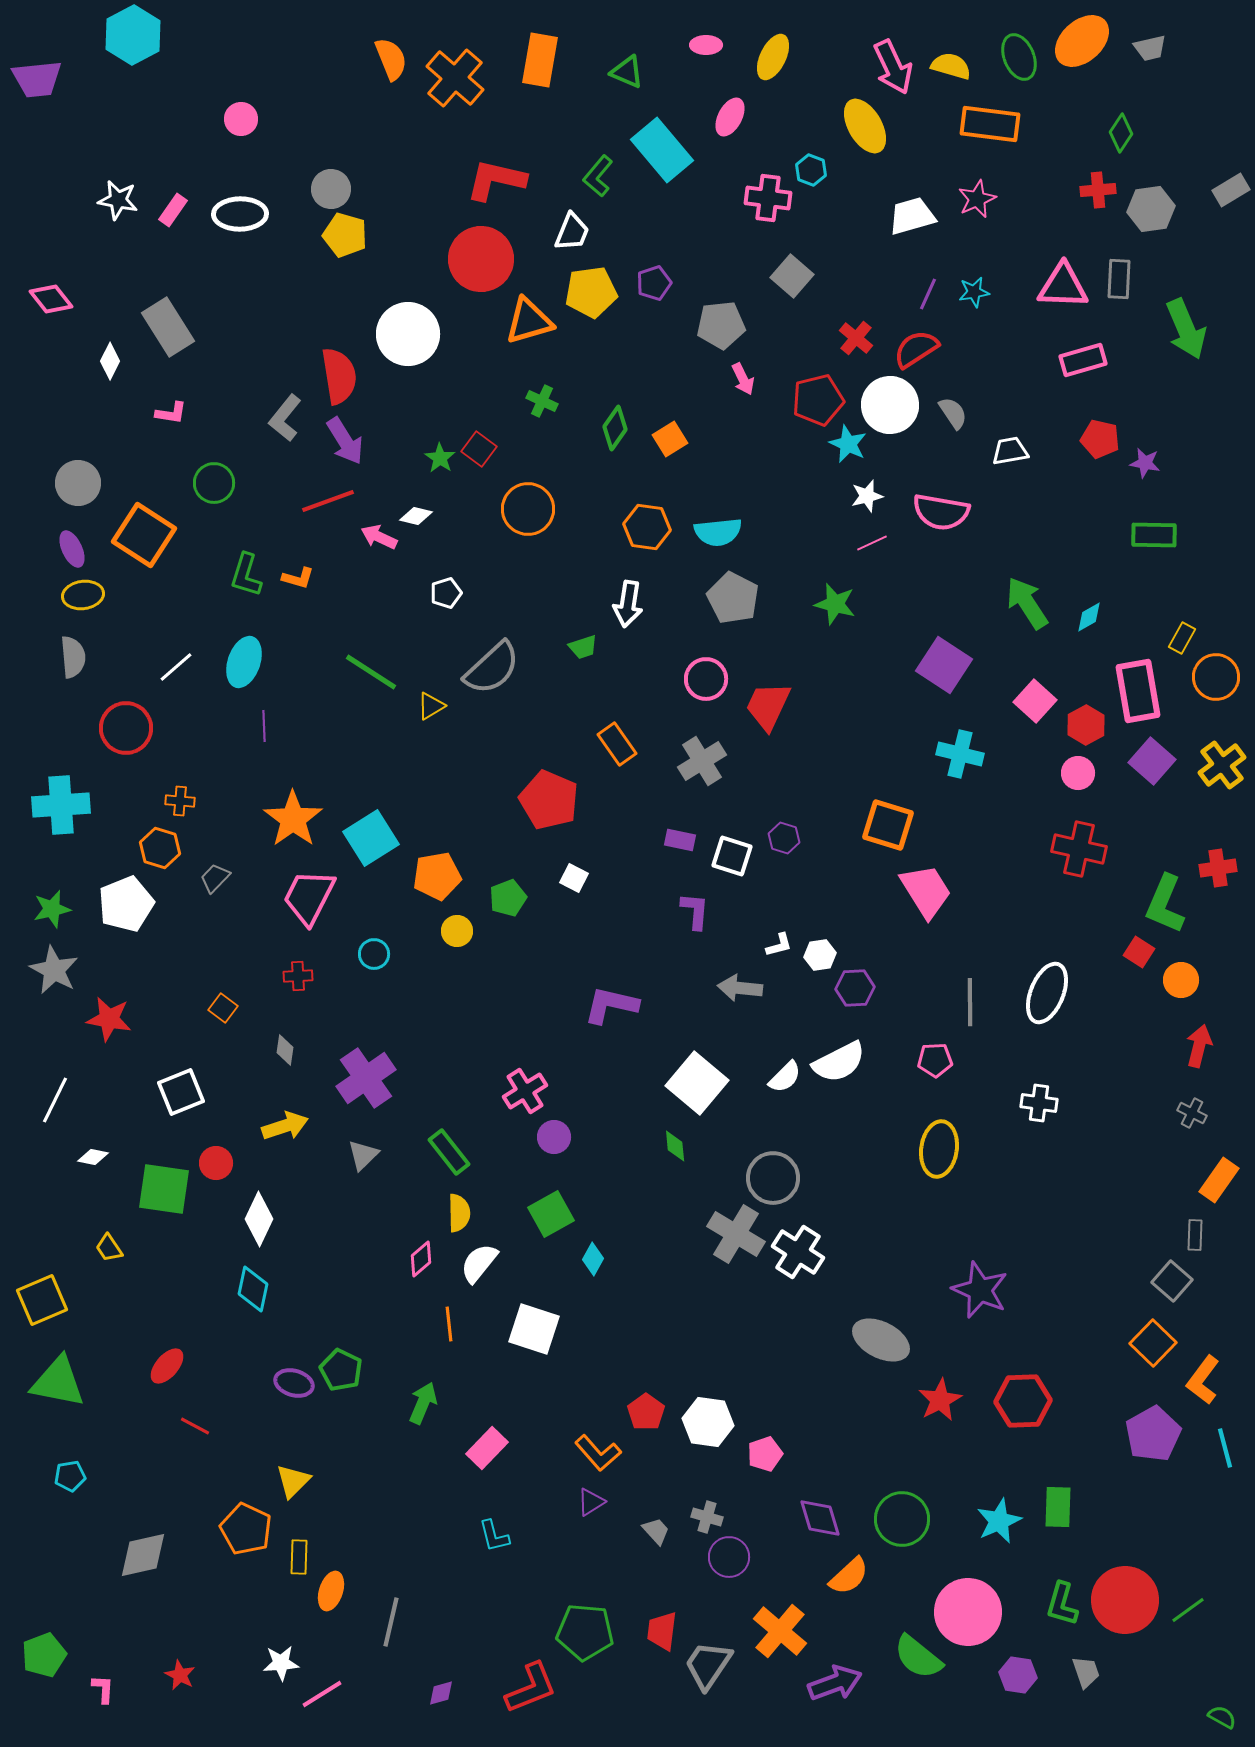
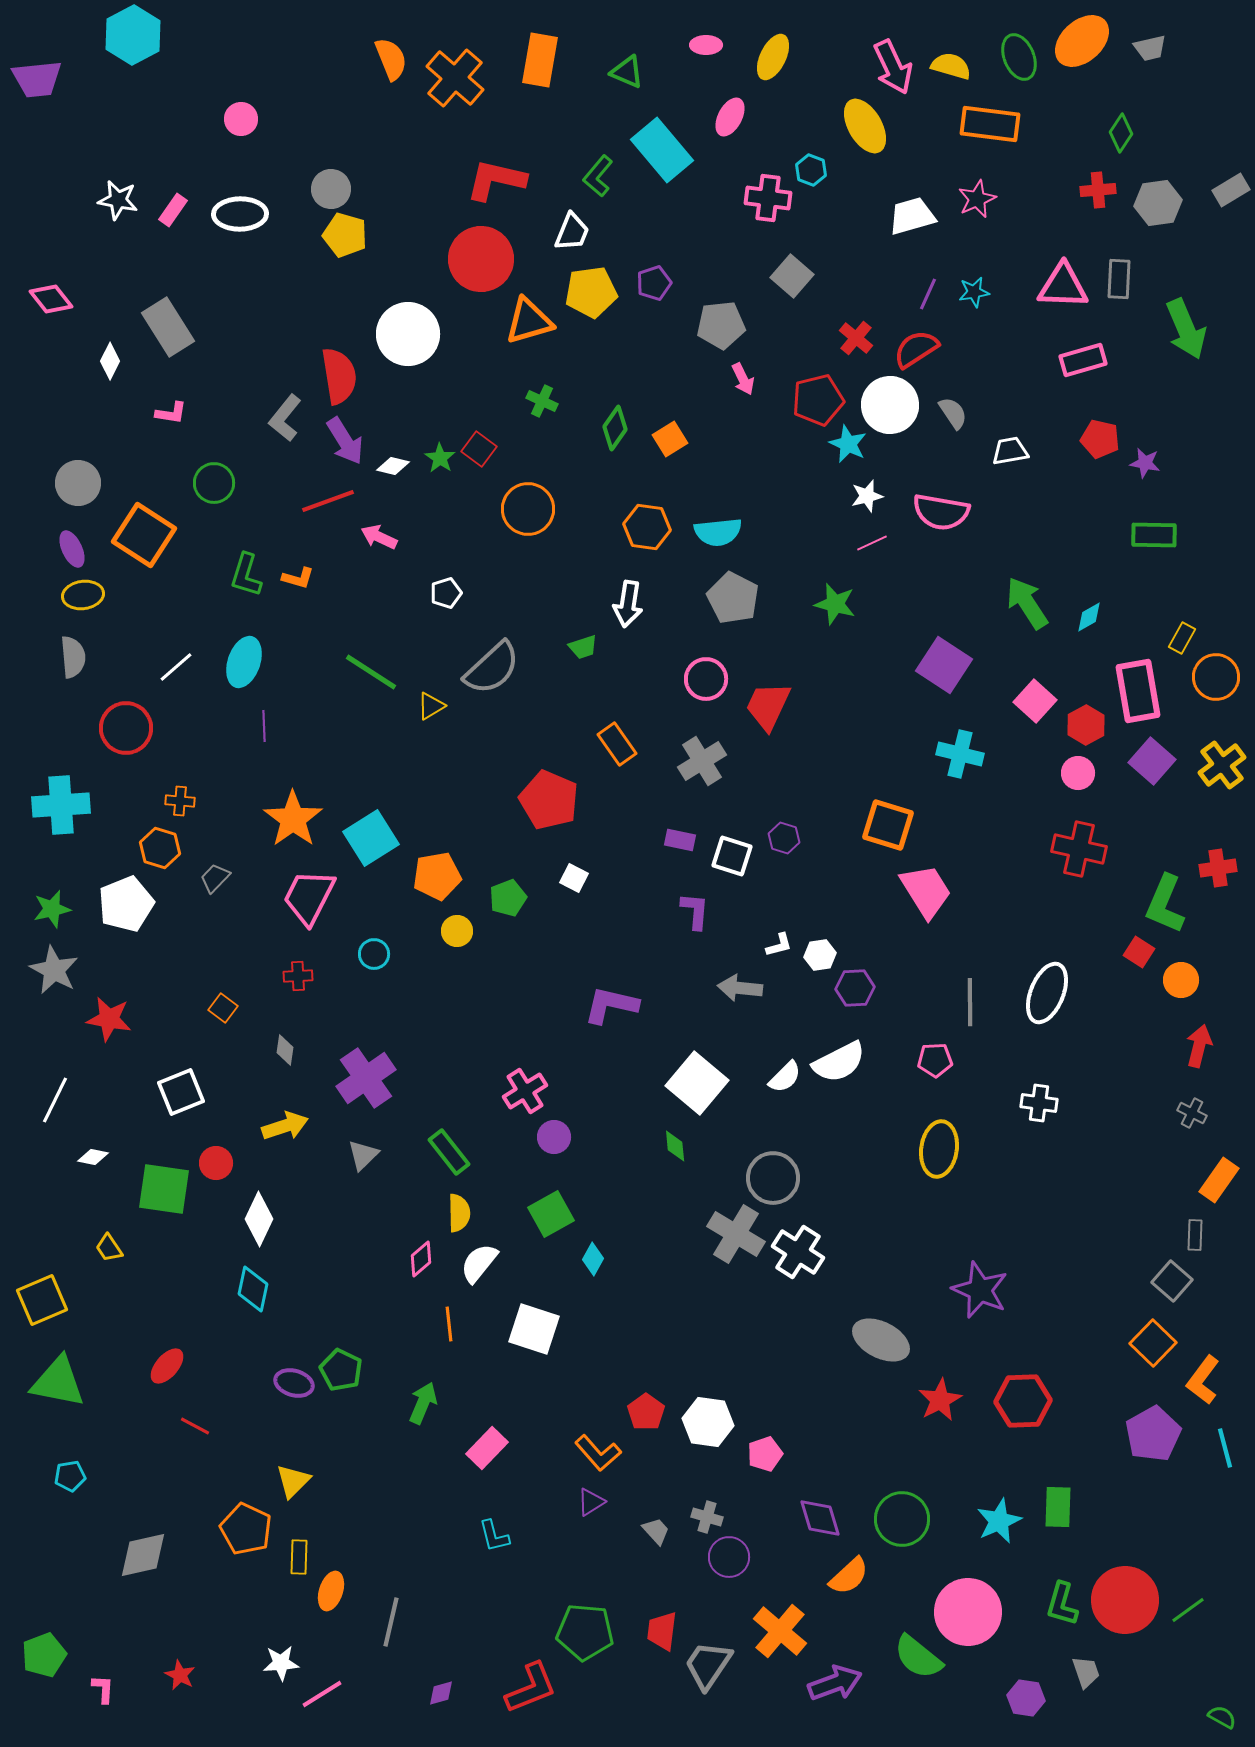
gray hexagon at (1151, 209): moved 7 px right, 6 px up
white diamond at (416, 516): moved 23 px left, 50 px up
purple hexagon at (1018, 1675): moved 8 px right, 23 px down
